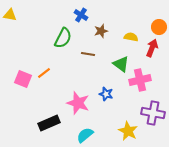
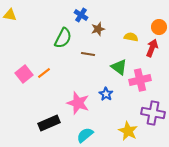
brown star: moved 3 px left, 2 px up
green triangle: moved 2 px left, 3 px down
pink square: moved 1 px right, 5 px up; rotated 30 degrees clockwise
blue star: rotated 16 degrees clockwise
